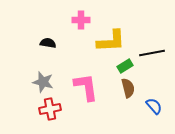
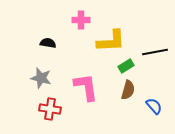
black line: moved 3 px right, 1 px up
green rectangle: moved 1 px right
gray star: moved 2 px left, 4 px up
brown semicircle: moved 2 px down; rotated 30 degrees clockwise
red cross: rotated 20 degrees clockwise
